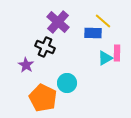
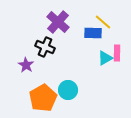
yellow line: moved 1 px down
cyan circle: moved 1 px right, 7 px down
orange pentagon: rotated 16 degrees clockwise
